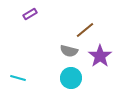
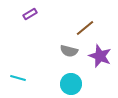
brown line: moved 2 px up
purple star: rotated 15 degrees counterclockwise
cyan circle: moved 6 px down
